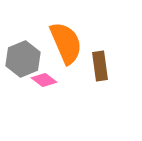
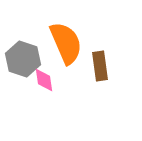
gray hexagon: rotated 20 degrees counterclockwise
pink diamond: rotated 45 degrees clockwise
